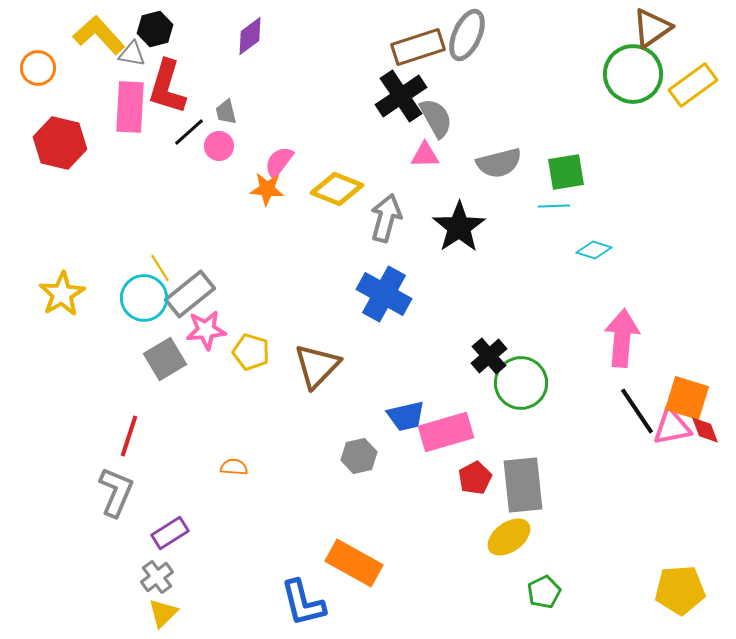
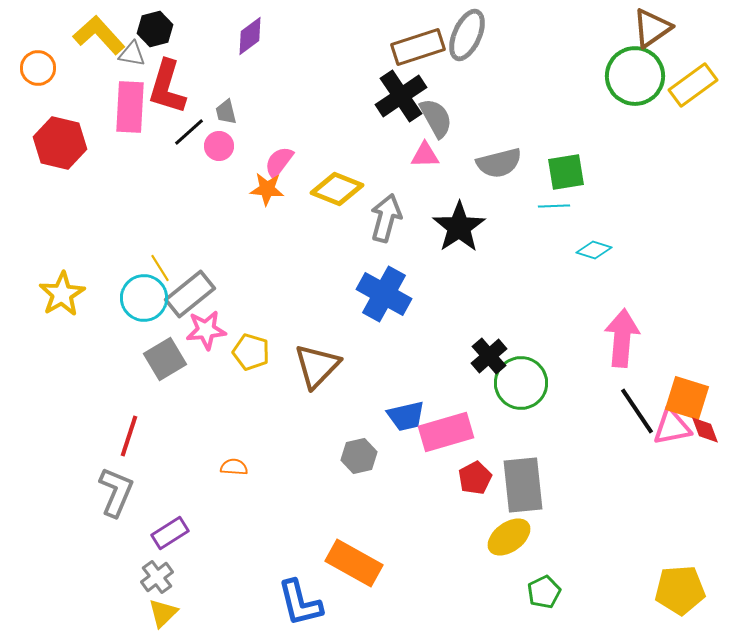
green circle at (633, 74): moved 2 px right, 2 px down
blue L-shape at (303, 603): moved 3 px left
